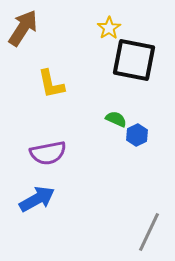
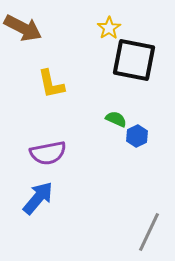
brown arrow: rotated 84 degrees clockwise
blue hexagon: moved 1 px down
blue arrow: moved 1 px right, 1 px up; rotated 21 degrees counterclockwise
